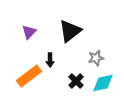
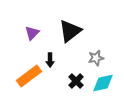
purple triangle: moved 3 px right, 1 px down
